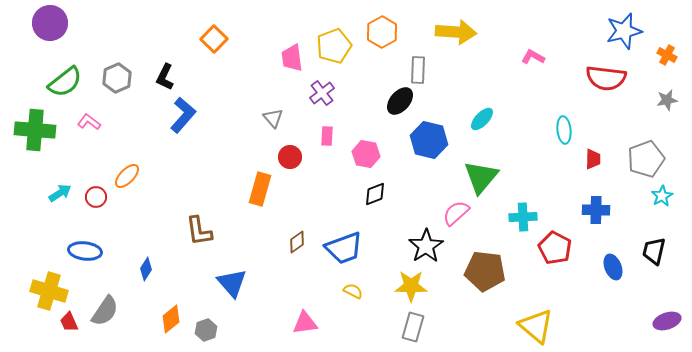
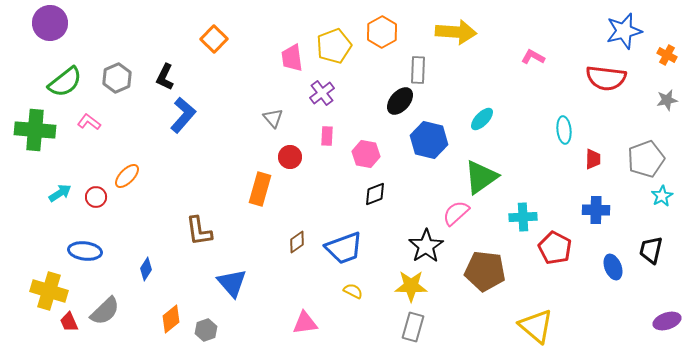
green triangle at (481, 177): rotated 15 degrees clockwise
black trapezoid at (654, 251): moved 3 px left, 1 px up
gray semicircle at (105, 311): rotated 12 degrees clockwise
